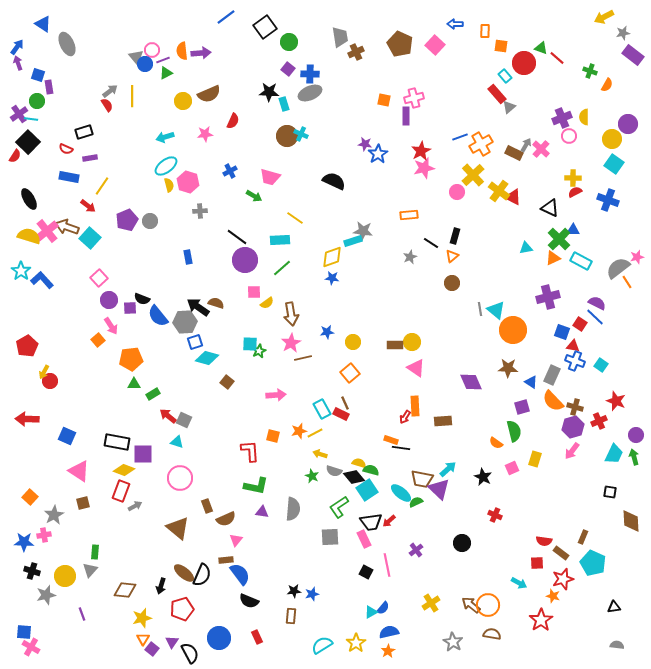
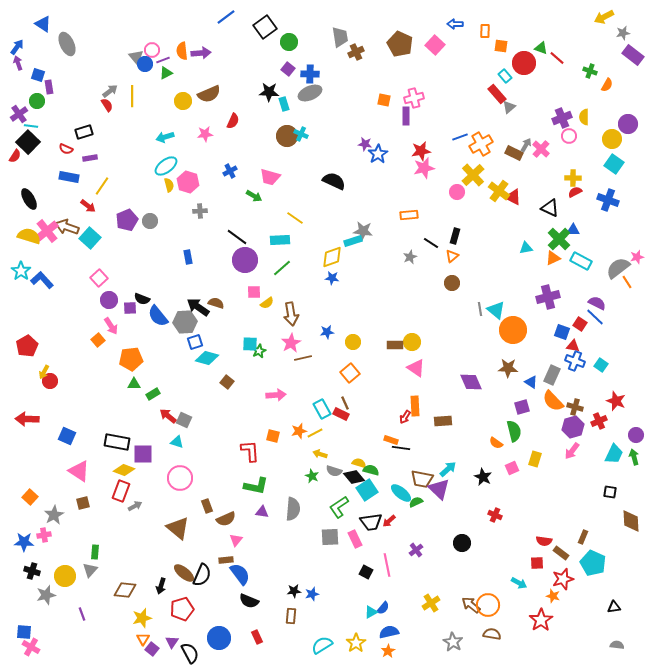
cyan line at (31, 119): moved 7 px down
red star at (421, 151): rotated 18 degrees clockwise
pink rectangle at (364, 539): moved 9 px left
